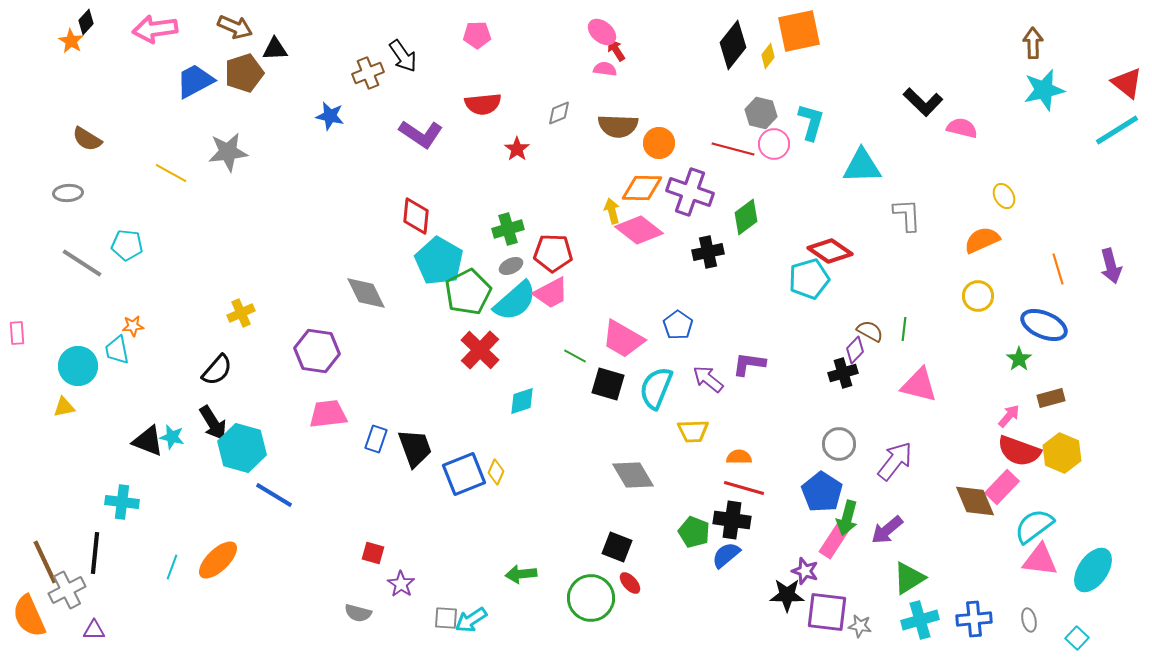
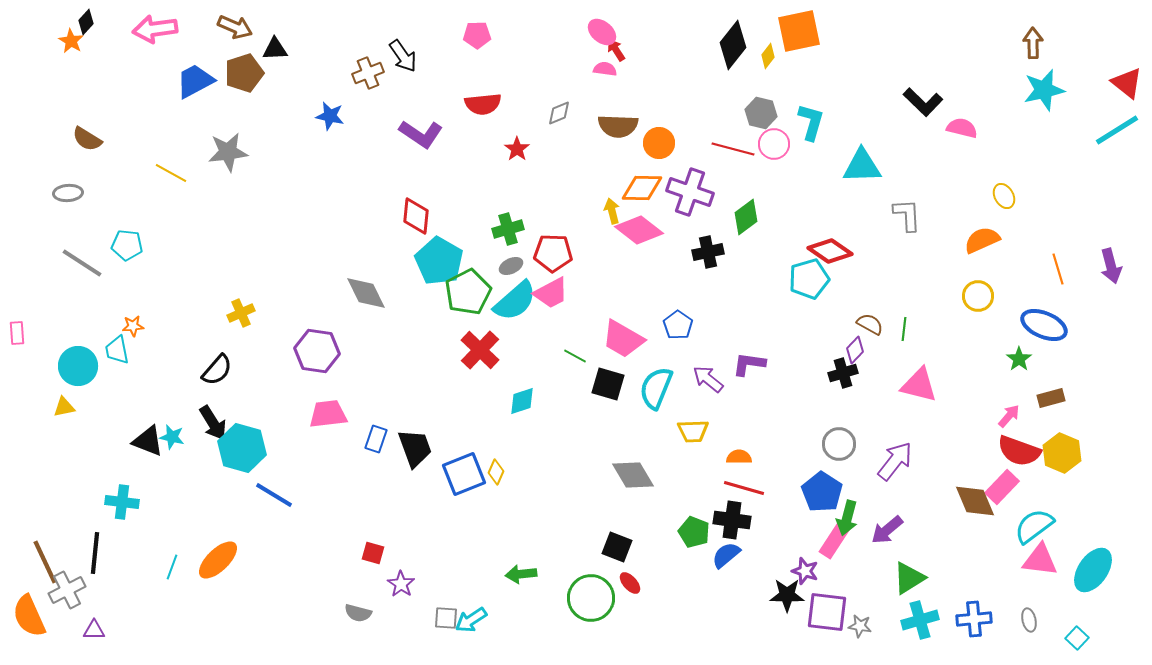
brown semicircle at (870, 331): moved 7 px up
